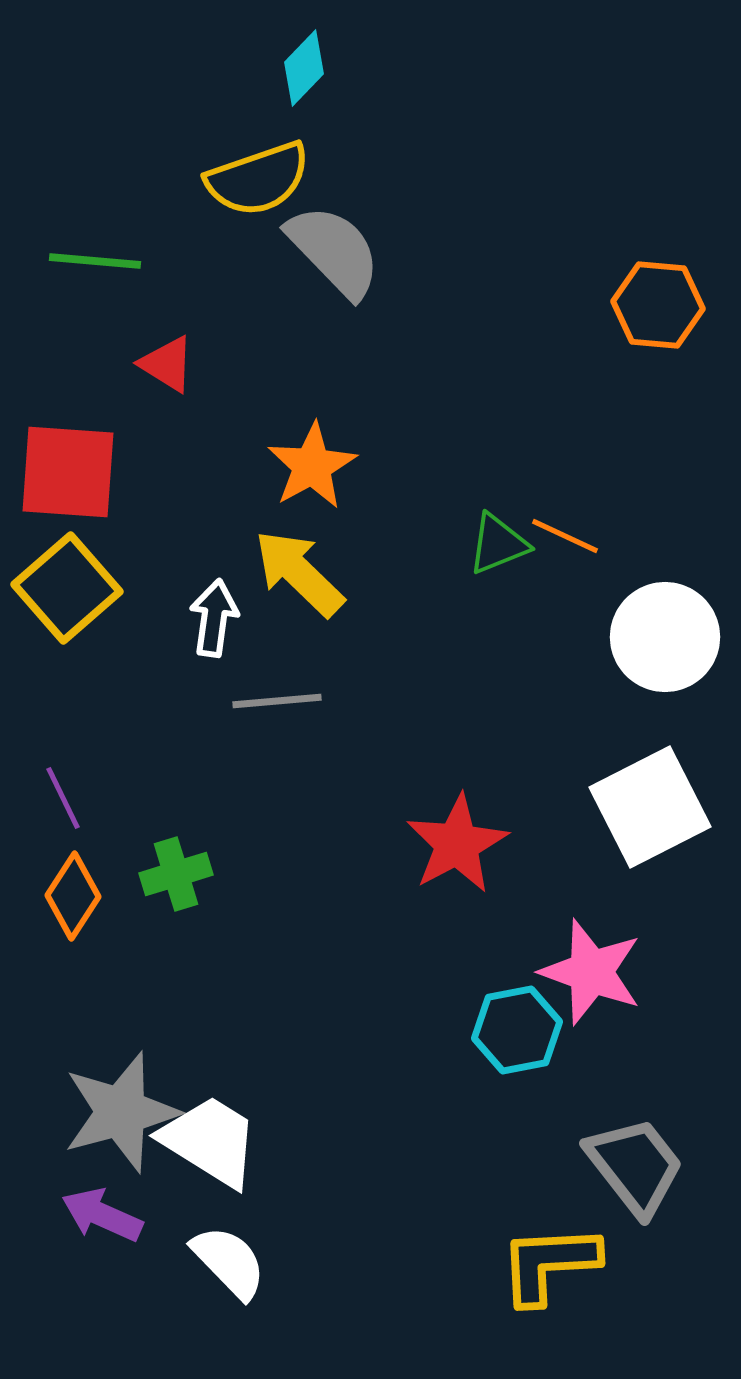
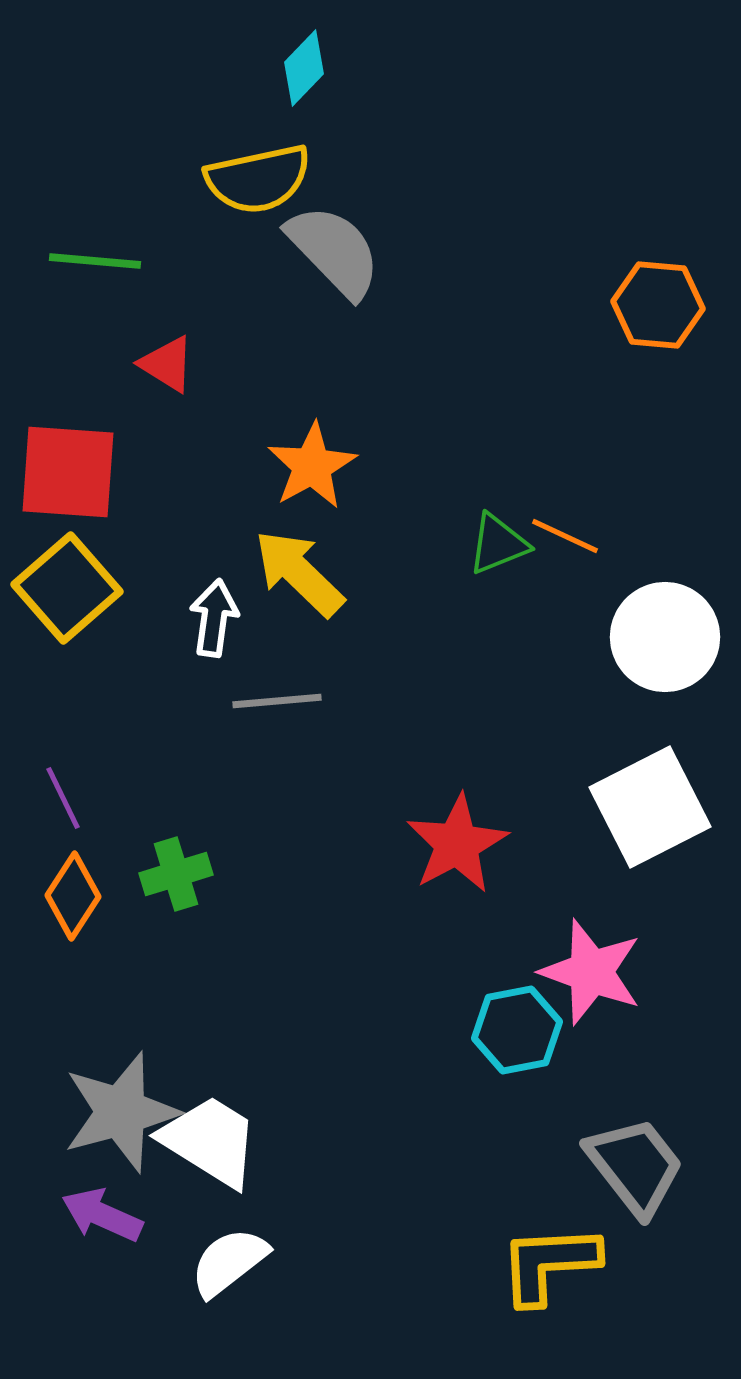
yellow semicircle: rotated 7 degrees clockwise
white semicircle: rotated 84 degrees counterclockwise
